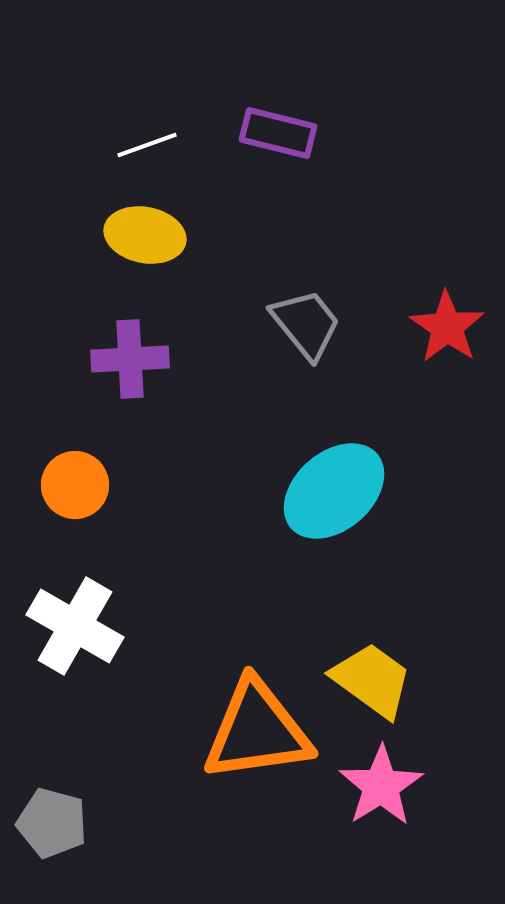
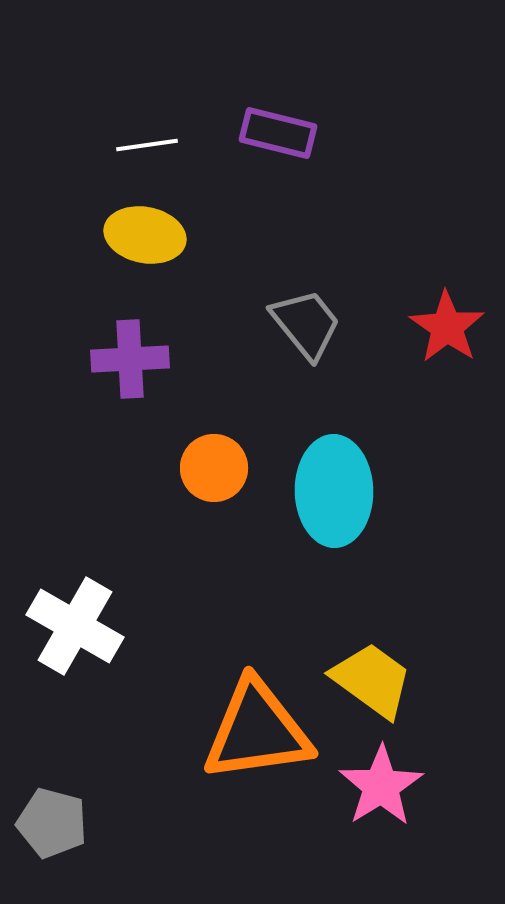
white line: rotated 12 degrees clockwise
orange circle: moved 139 px right, 17 px up
cyan ellipse: rotated 50 degrees counterclockwise
